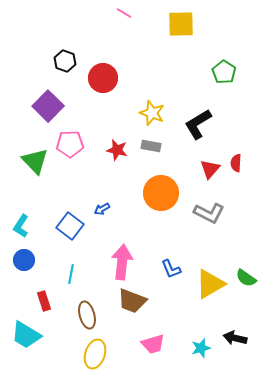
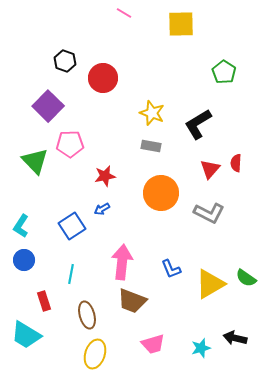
red star: moved 12 px left, 26 px down; rotated 25 degrees counterclockwise
blue square: moved 2 px right; rotated 20 degrees clockwise
